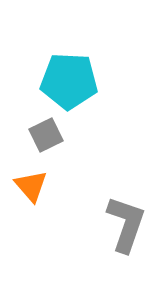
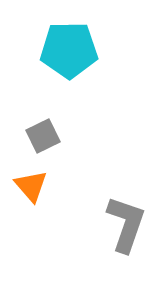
cyan pentagon: moved 31 px up; rotated 4 degrees counterclockwise
gray square: moved 3 px left, 1 px down
